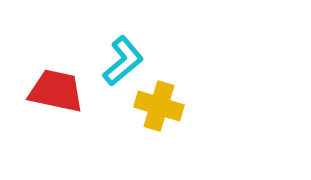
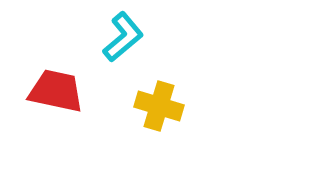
cyan L-shape: moved 24 px up
